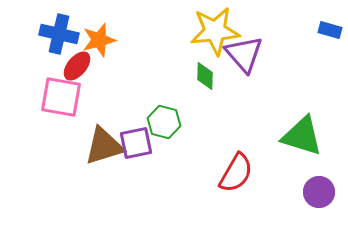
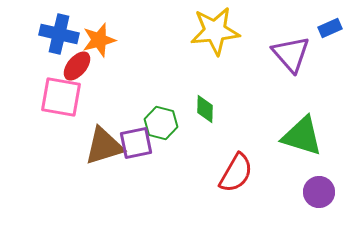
blue rectangle: moved 2 px up; rotated 40 degrees counterclockwise
purple triangle: moved 47 px right
green diamond: moved 33 px down
green hexagon: moved 3 px left, 1 px down
